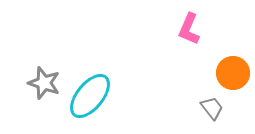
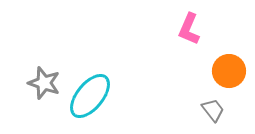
orange circle: moved 4 px left, 2 px up
gray trapezoid: moved 1 px right, 2 px down
